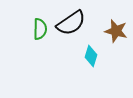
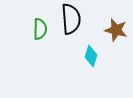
black semicircle: moved 4 px up; rotated 60 degrees counterclockwise
brown star: moved 1 px up
